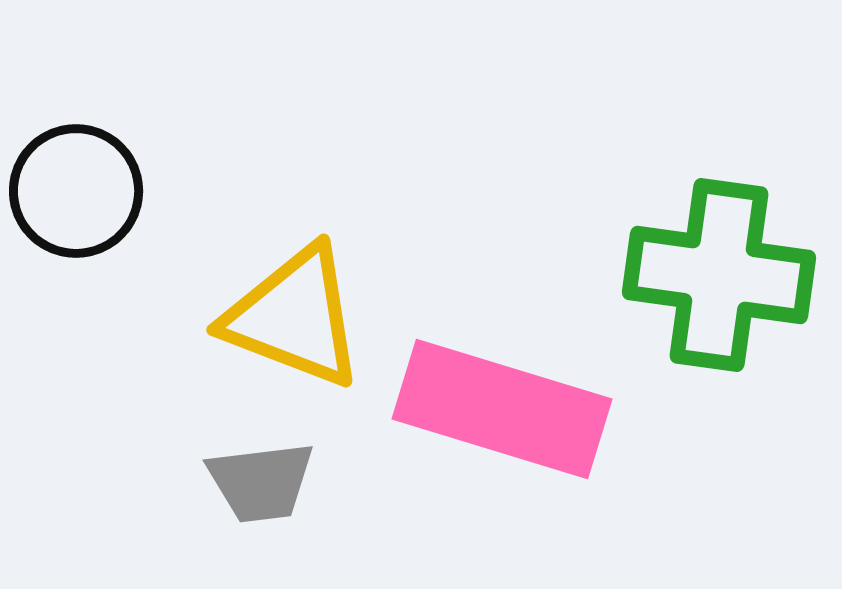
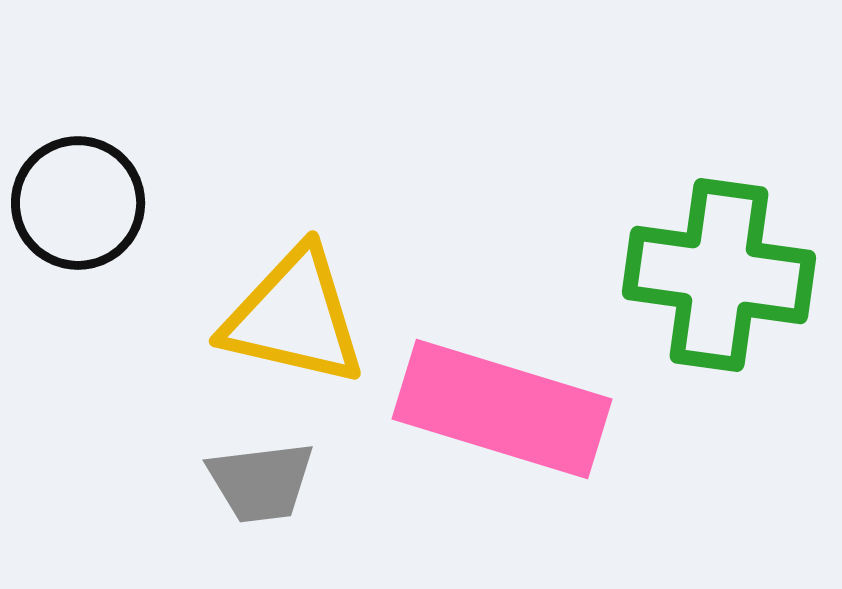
black circle: moved 2 px right, 12 px down
yellow triangle: rotated 8 degrees counterclockwise
